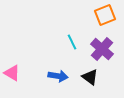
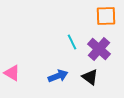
orange square: moved 1 px right, 1 px down; rotated 20 degrees clockwise
purple cross: moved 3 px left
blue arrow: rotated 30 degrees counterclockwise
